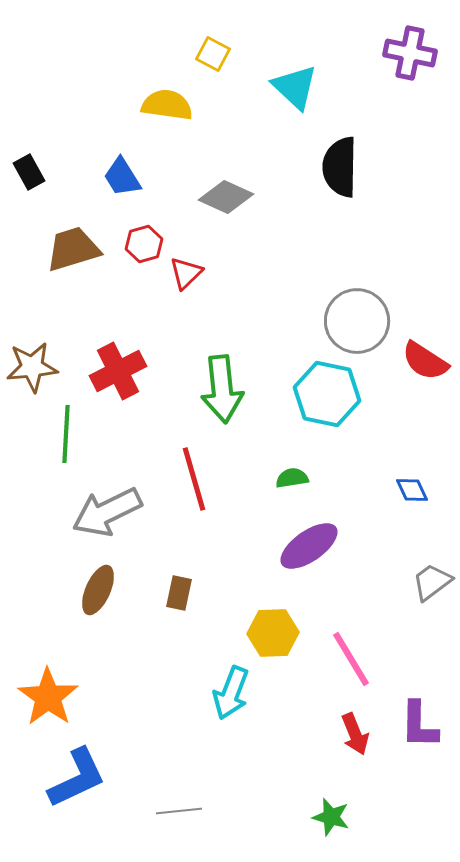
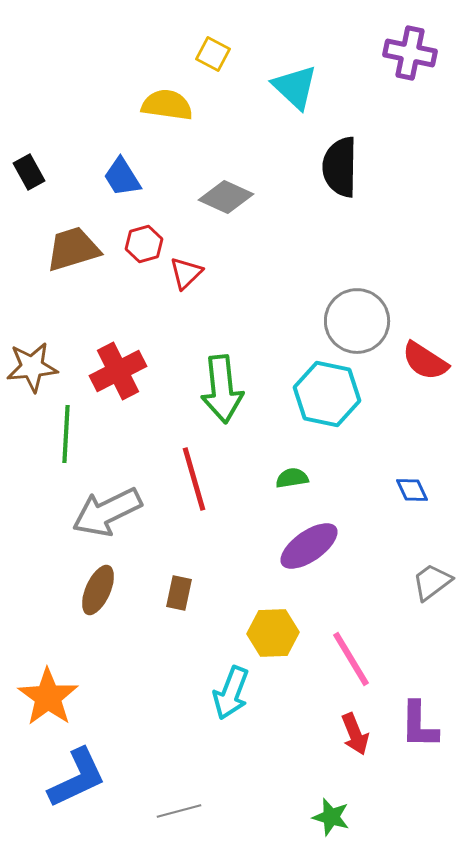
gray line: rotated 9 degrees counterclockwise
